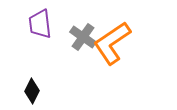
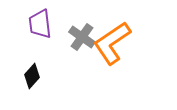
gray cross: moved 1 px left
black diamond: moved 15 px up; rotated 15 degrees clockwise
